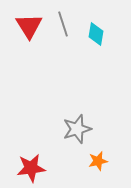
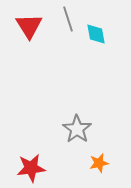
gray line: moved 5 px right, 5 px up
cyan diamond: rotated 20 degrees counterclockwise
gray star: rotated 20 degrees counterclockwise
orange star: moved 1 px right, 2 px down
